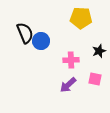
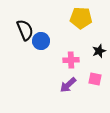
black semicircle: moved 3 px up
